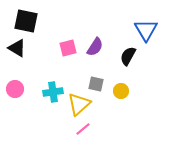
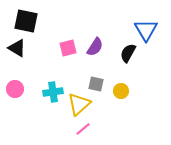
black semicircle: moved 3 px up
